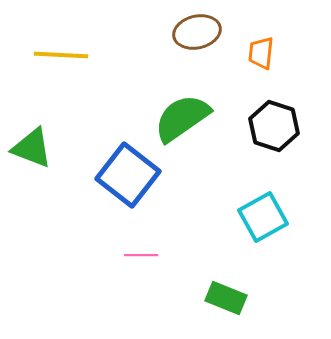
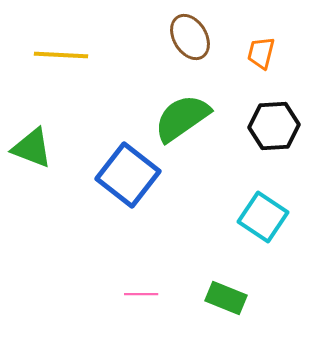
brown ellipse: moved 7 px left, 5 px down; rotated 72 degrees clockwise
orange trapezoid: rotated 8 degrees clockwise
black hexagon: rotated 21 degrees counterclockwise
cyan square: rotated 27 degrees counterclockwise
pink line: moved 39 px down
